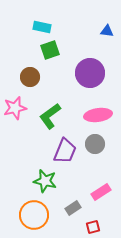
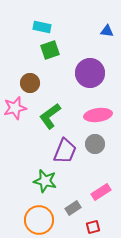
brown circle: moved 6 px down
orange circle: moved 5 px right, 5 px down
